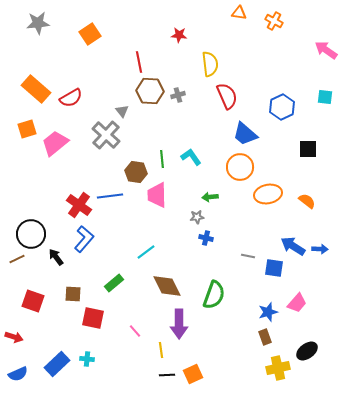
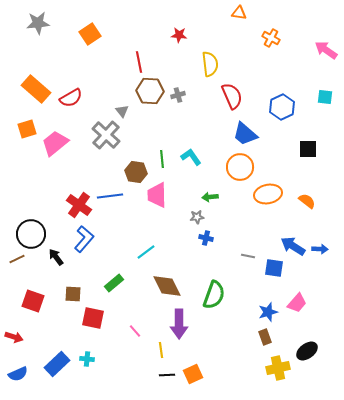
orange cross at (274, 21): moved 3 px left, 17 px down
red semicircle at (227, 96): moved 5 px right
